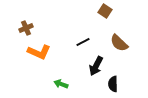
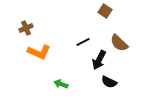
black arrow: moved 3 px right, 6 px up
black semicircle: moved 4 px left, 2 px up; rotated 63 degrees counterclockwise
